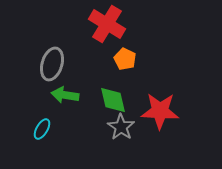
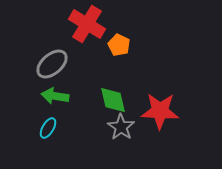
red cross: moved 20 px left
orange pentagon: moved 6 px left, 14 px up
gray ellipse: rotated 32 degrees clockwise
green arrow: moved 10 px left, 1 px down
cyan ellipse: moved 6 px right, 1 px up
